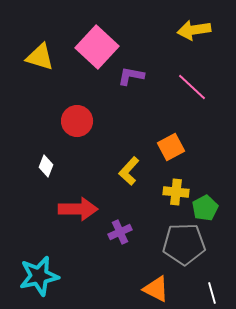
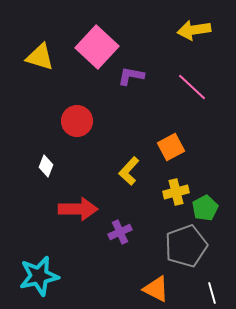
yellow cross: rotated 20 degrees counterclockwise
gray pentagon: moved 2 px right, 2 px down; rotated 18 degrees counterclockwise
